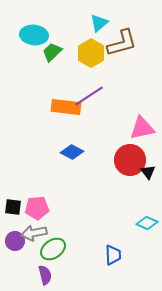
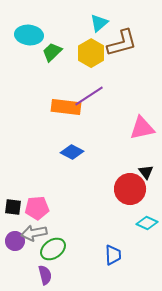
cyan ellipse: moved 5 px left
red circle: moved 29 px down
black triangle: moved 2 px left
